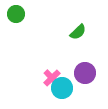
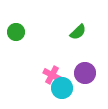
green circle: moved 18 px down
pink cross: moved 3 px up; rotated 18 degrees counterclockwise
